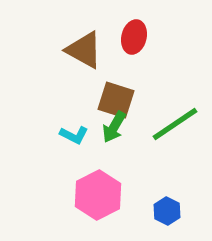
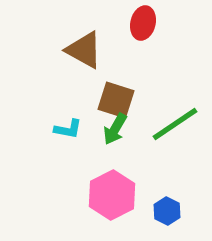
red ellipse: moved 9 px right, 14 px up
green arrow: moved 1 px right, 2 px down
cyan L-shape: moved 6 px left, 6 px up; rotated 16 degrees counterclockwise
pink hexagon: moved 14 px right
